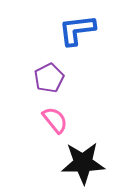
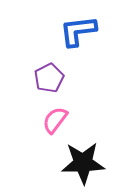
blue L-shape: moved 1 px right, 1 px down
pink semicircle: rotated 104 degrees counterclockwise
